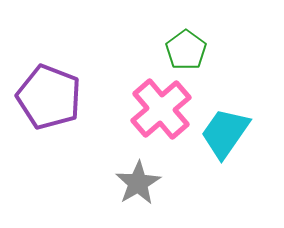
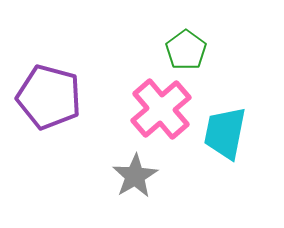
purple pentagon: rotated 6 degrees counterclockwise
cyan trapezoid: rotated 24 degrees counterclockwise
gray star: moved 3 px left, 7 px up
